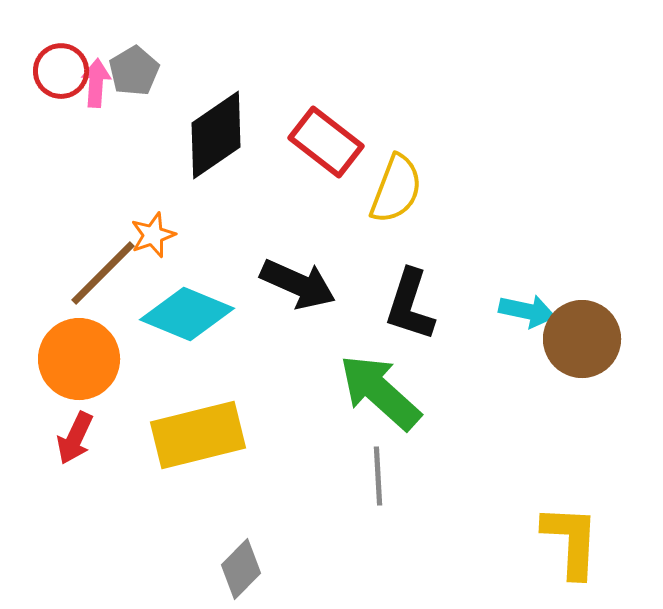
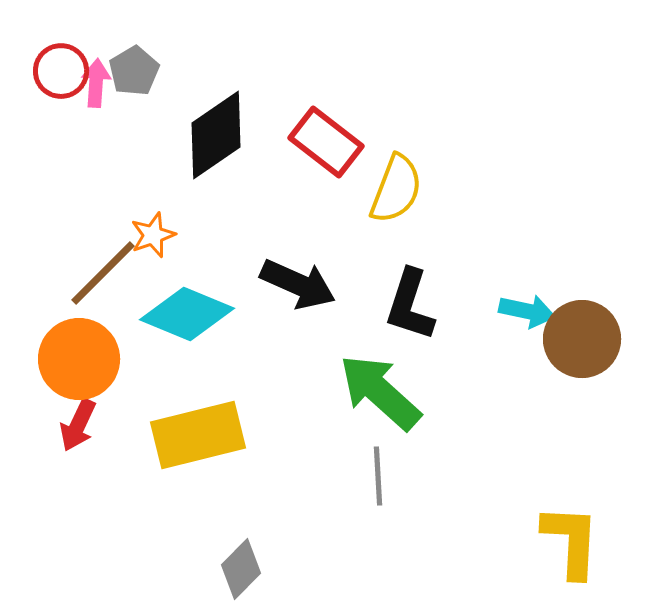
red arrow: moved 3 px right, 13 px up
